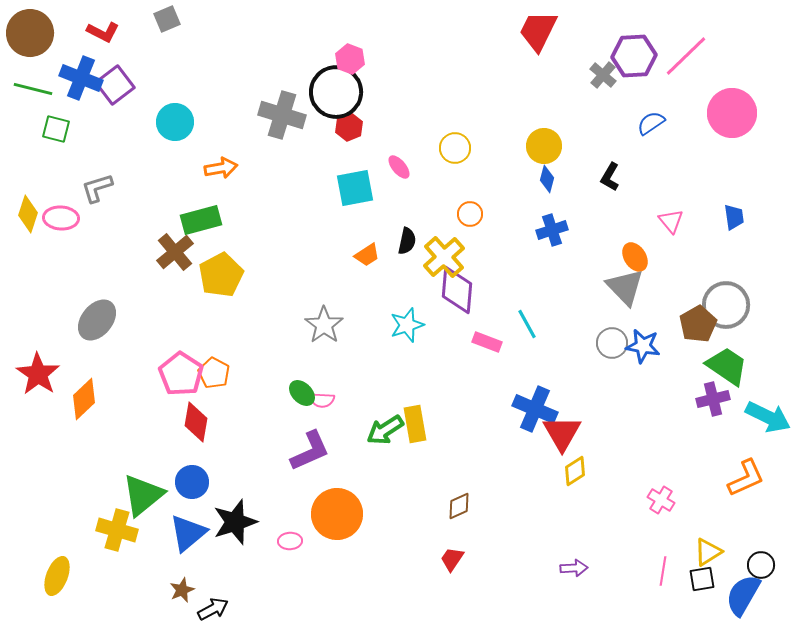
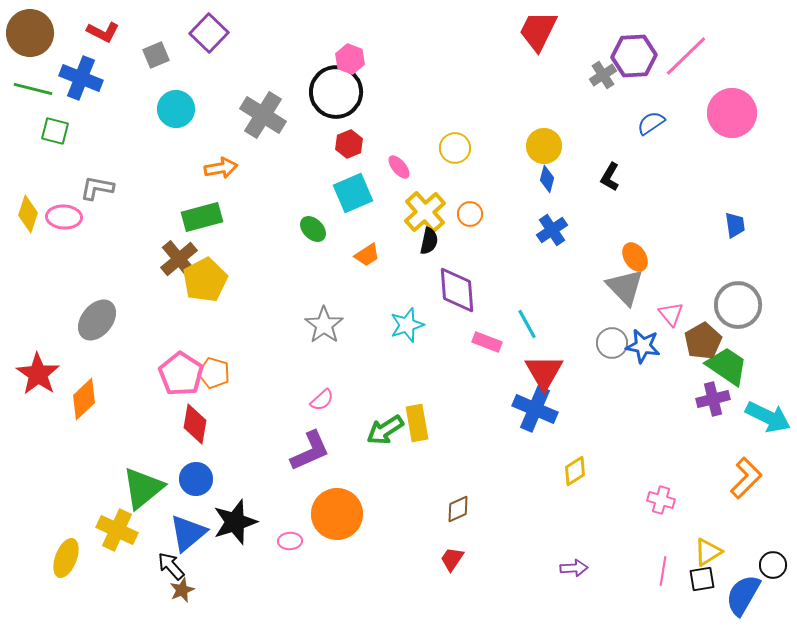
gray square at (167, 19): moved 11 px left, 36 px down
gray cross at (603, 75): rotated 16 degrees clockwise
purple square at (115, 85): moved 94 px right, 52 px up; rotated 9 degrees counterclockwise
gray cross at (282, 115): moved 19 px left; rotated 15 degrees clockwise
cyan circle at (175, 122): moved 1 px right, 13 px up
red hexagon at (349, 127): moved 17 px down
green square at (56, 129): moved 1 px left, 2 px down
gray L-shape at (97, 188): rotated 28 degrees clockwise
cyan square at (355, 188): moved 2 px left, 5 px down; rotated 12 degrees counterclockwise
blue trapezoid at (734, 217): moved 1 px right, 8 px down
pink ellipse at (61, 218): moved 3 px right, 1 px up
green rectangle at (201, 220): moved 1 px right, 3 px up
pink triangle at (671, 221): moved 93 px down
blue cross at (552, 230): rotated 16 degrees counterclockwise
black semicircle at (407, 241): moved 22 px right
brown cross at (175, 252): moved 4 px right, 7 px down
yellow cross at (444, 257): moved 19 px left, 45 px up
yellow pentagon at (221, 275): moved 16 px left, 5 px down
purple diamond at (457, 290): rotated 9 degrees counterclockwise
gray circle at (726, 305): moved 12 px right
brown pentagon at (698, 324): moved 5 px right, 17 px down
orange pentagon at (214, 373): rotated 12 degrees counterclockwise
green ellipse at (302, 393): moved 11 px right, 164 px up
pink semicircle at (322, 400): rotated 45 degrees counterclockwise
red diamond at (196, 422): moved 1 px left, 2 px down
yellow rectangle at (415, 424): moved 2 px right, 1 px up
red triangle at (562, 433): moved 18 px left, 61 px up
orange L-shape at (746, 478): rotated 21 degrees counterclockwise
blue circle at (192, 482): moved 4 px right, 3 px up
green triangle at (143, 495): moved 7 px up
pink cross at (661, 500): rotated 16 degrees counterclockwise
brown diamond at (459, 506): moved 1 px left, 3 px down
yellow cross at (117, 530): rotated 9 degrees clockwise
black circle at (761, 565): moved 12 px right
yellow ellipse at (57, 576): moved 9 px right, 18 px up
black arrow at (213, 609): moved 42 px left, 43 px up; rotated 104 degrees counterclockwise
